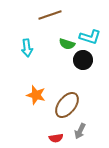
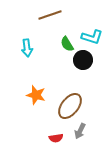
cyan L-shape: moved 2 px right
green semicircle: rotated 42 degrees clockwise
brown ellipse: moved 3 px right, 1 px down
